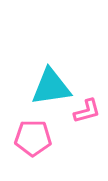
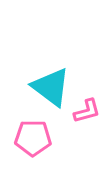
cyan triangle: rotated 45 degrees clockwise
